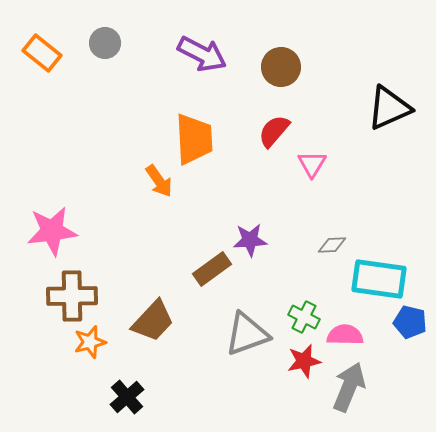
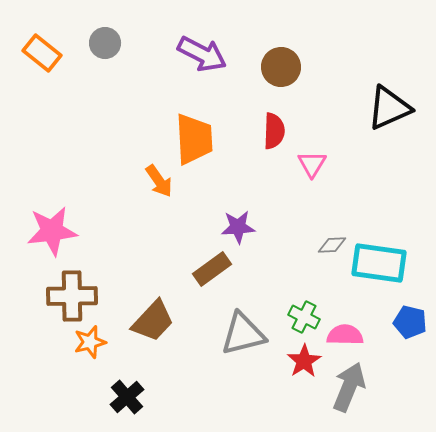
red semicircle: rotated 141 degrees clockwise
purple star: moved 12 px left, 13 px up
cyan rectangle: moved 16 px up
gray triangle: moved 4 px left; rotated 6 degrees clockwise
red star: rotated 20 degrees counterclockwise
